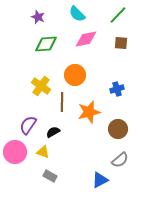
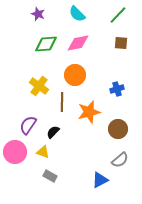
purple star: moved 3 px up
pink diamond: moved 8 px left, 4 px down
yellow cross: moved 2 px left
black semicircle: rotated 16 degrees counterclockwise
